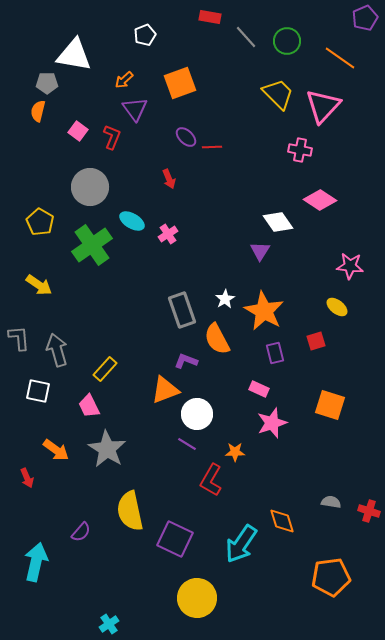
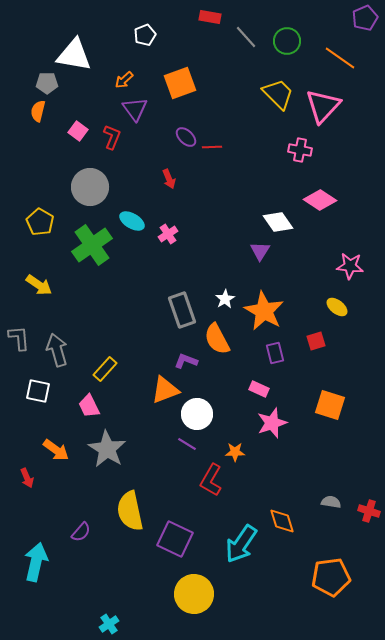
yellow circle at (197, 598): moved 3 px left, 4 px up
